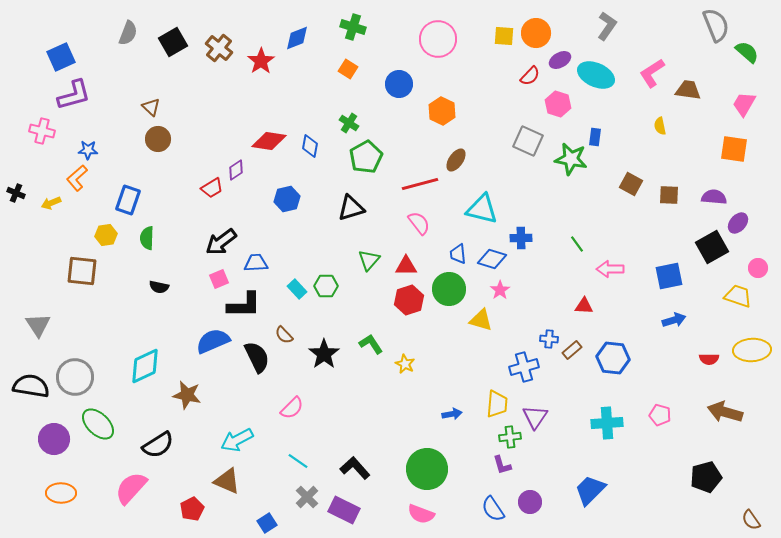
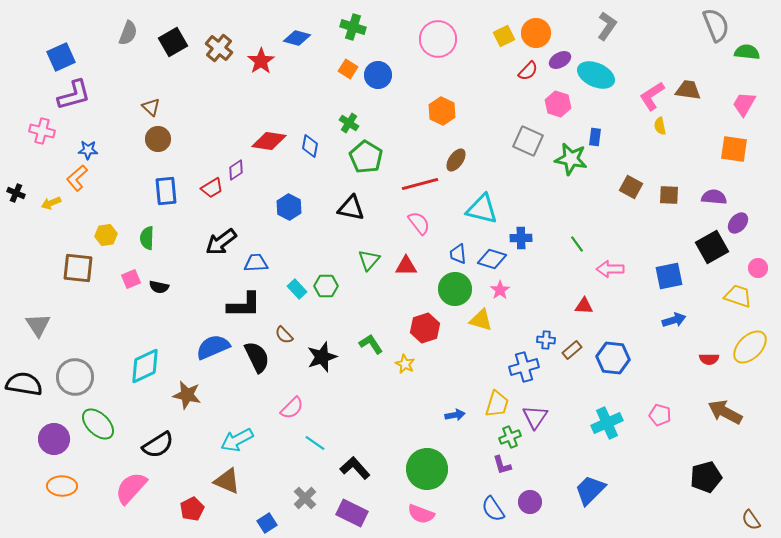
yellow square at (504, 36): rotated 30 degrees counterclockwise
blue diamond at (297, 38): rotated 36 degrees clockwise
green semicircle at (747, 52): rotated 35 degrees counterclockwise
pink L-shape at (652, 73): moved 23 px down
red semicircle at (530, 76): moved 2 px left, 5 px up
blue circle at (399, 84): moved 21 px left, 9 px up
green pentagon at (366, 157): rotated 12 degrees counterclockwise
brown square at (631, 184): moved 3 px down
blue hexagon at (287, 199): moved 2 px right, 8 px down; rotated 20 degrees counterclockwise
blue rectangle at (128, 200): moved 38 px right, 9 px up; rotated 24 degrees counterclockwise
black triangle at (351, 208): rotated 28 degrees clockwise
brown square at (82, 271): moved 4 px left, 3 px up
pink square at (219, 279): moved 88 px left
green circle at (449, 289): moved 6 px right
red hexagon at (409, 300): moved 16 px right, 28 px down
blue cross at (549, 339): moved 3 px left, 1 px down
blue semicircle at (213, 341): moved 6 px down
yellow ellipse at (752, 350): moved 2 px left, 3 px up; rotated 42 degrees counterclockwise
black star at (324, 354): moved 2 px left, 3 px down; rotated 16 degrees clockwise
black semicircle at (31, 386): moved 7 px left, 2 px up
yellow trapezoid at (497, 404): rotated 12 degrees clockwise
brown arrow at (725, 412): rotated 12 degrees clockwise
blue arrow at (452, 414): moved 3 px right, 1 px down
cyan cross at (607, 423): rotated 20 degrees counterclockwise
green cross at (510, 437): rotated 15 degrees counterclockwise
cyan line at (298, 461): moved 17 px right, 18 px up
orange ellipse at (61, 493): moved 1 px right, 7 px up
gray cross at (307, 497): moved 2 px left, 1 px down
purple rectangle at (344, 510): moved 8 px right, 3 px down
